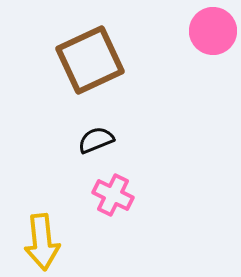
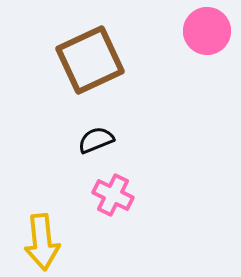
pink circle: moved 6 px left
